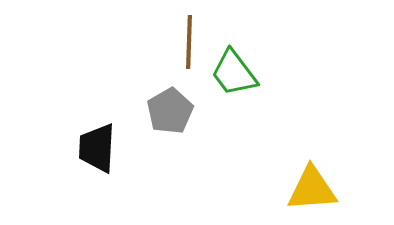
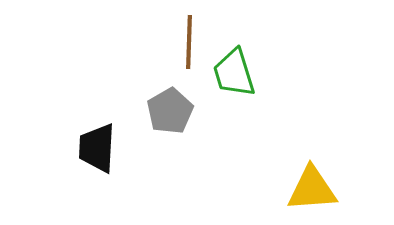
green trapezoid: rotated 20 degrees clockwise
